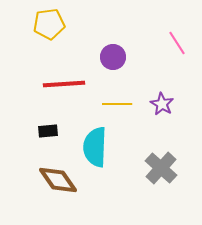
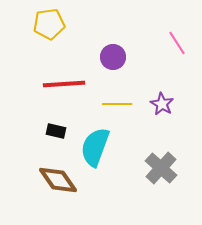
black rectangle: moved 8 px right; rotated 18 degrees clockwise
cyan semicircle: rotated 18 degrees clockwise
